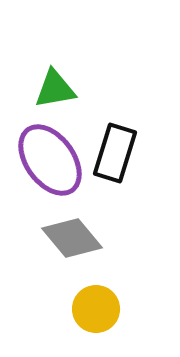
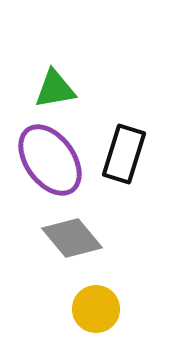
black rectangle: moved 9 px right, 1 px down
